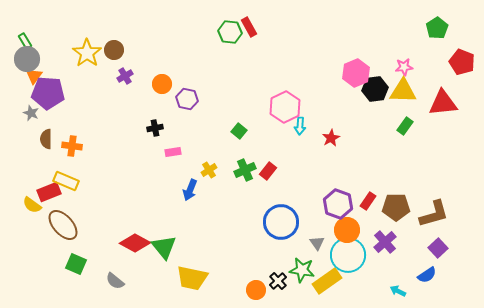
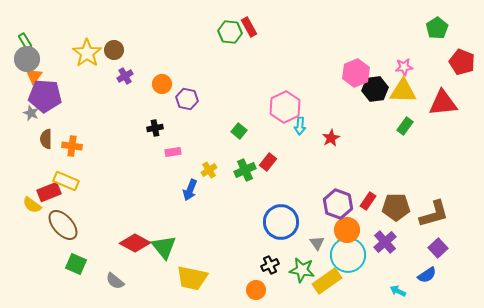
purple pentagon at (48, 93): moved 3 px left, 3 px down
red rectangle at (268, 171): moved 9 px up
black cross at (278, 281): moved 8 px left, 16 px up; rotated 18 degrees clockwise
